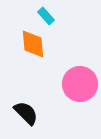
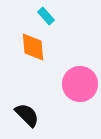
orange diamond: moved 3 px down
black semicircle: moved 1 px right, 2 px down
